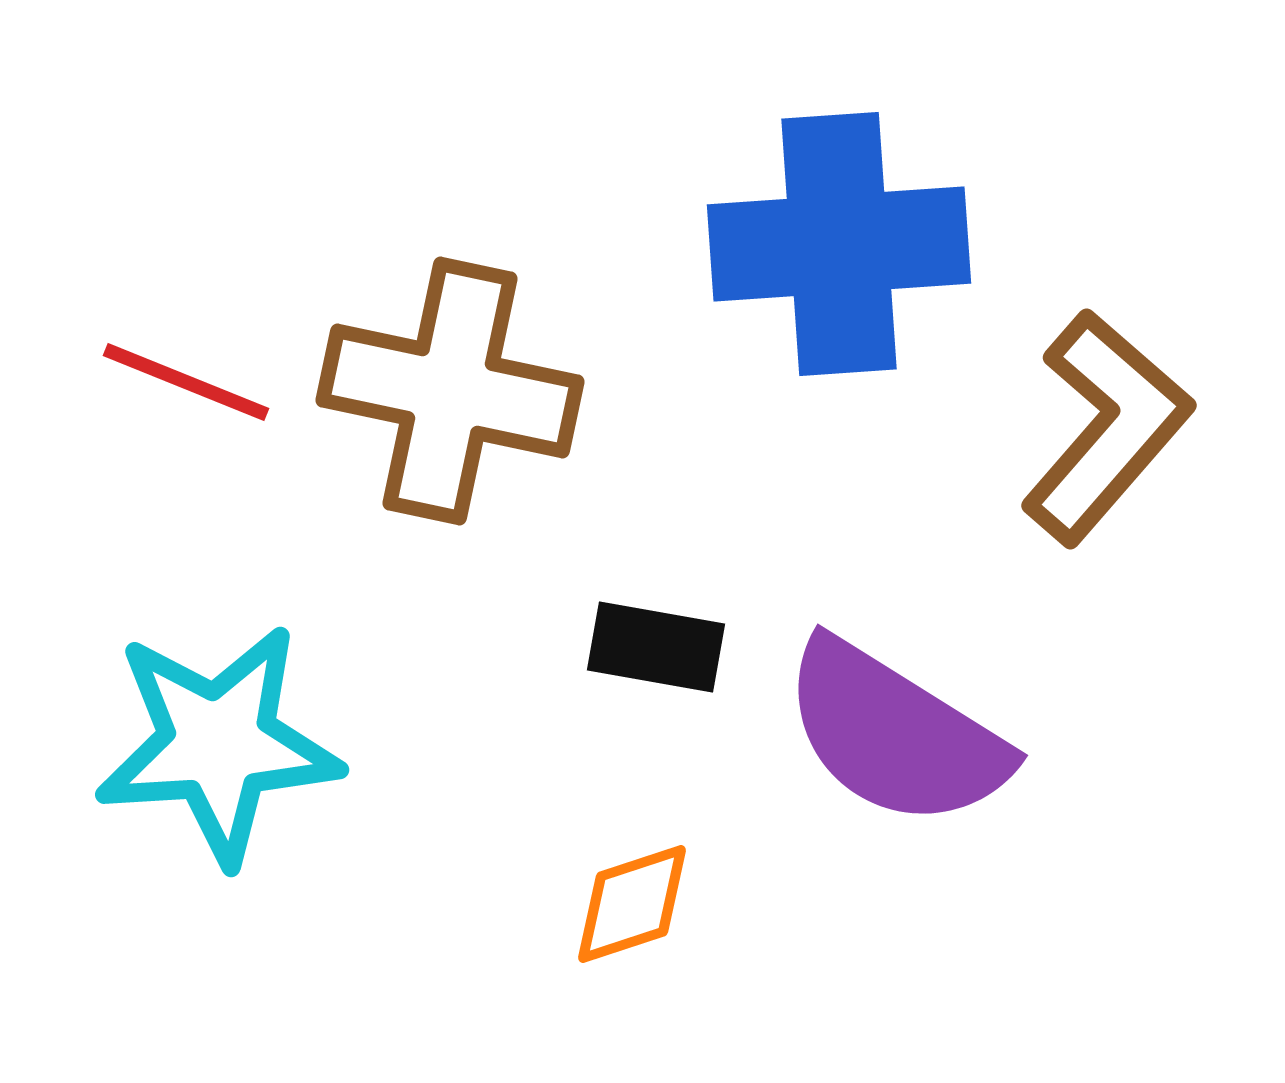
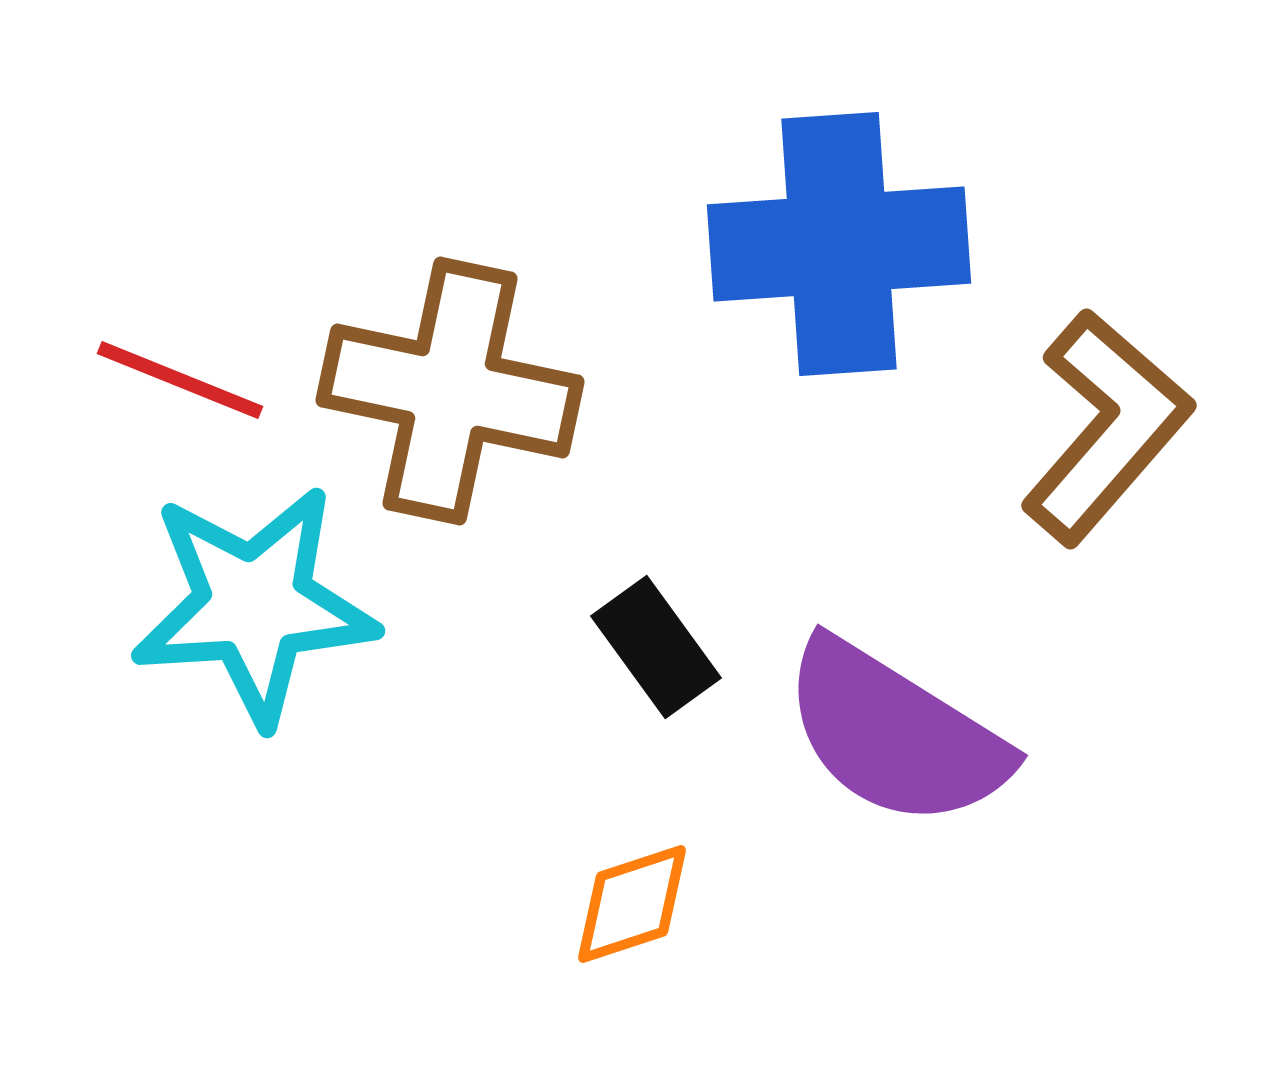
red line: moved 6 px left, 2 px up
black rectangle: rotated 44 degrees clockwise
cyan star: moved 36 px right, 139 px up
